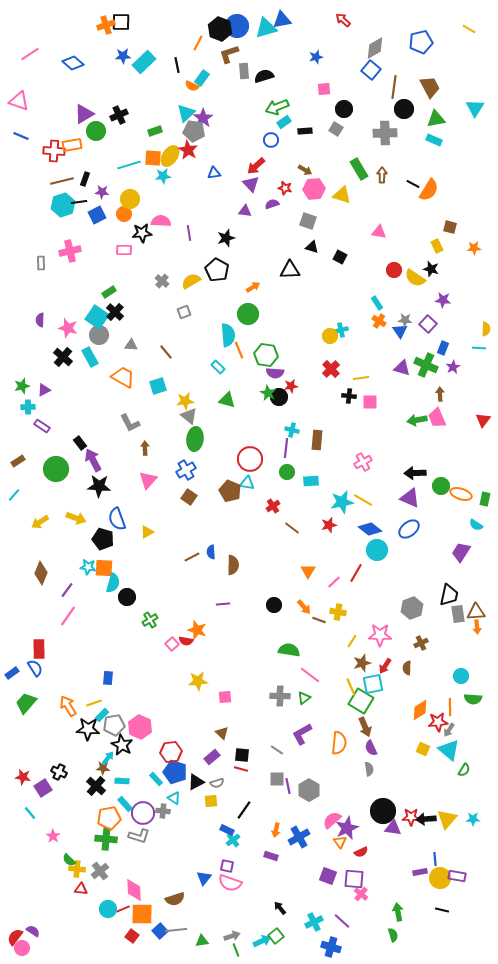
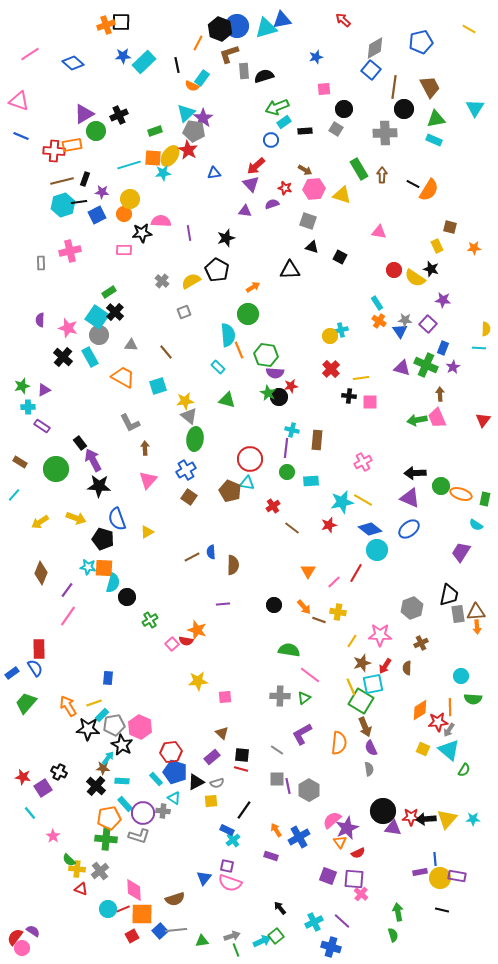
cyan star at (163, 176): moved 3 px up
brown rectangle at (18, 461): moved 2 px right, 1 px down; rotated 64 degrees clockwise
orange arrow at (276, 830): rotated 136 degrees clockwise
red semicircle at (361, 852): moved 3 px left, 1 px down
red triangle at (81, 889): rotated 16 degrees clockwise
red square at (132, 936): rotated 24 degrees clockwise
